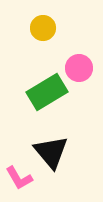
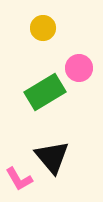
green rectangle: moved 2 px left
black triangle: moved 1 px right, 5 px down
pink L-shape: moved 1 px down
